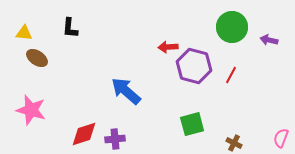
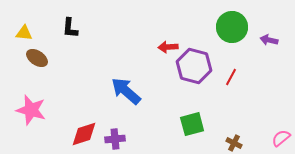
red line: moved 2 px down
pink semicircle: rotated 30 degrees clockwise
